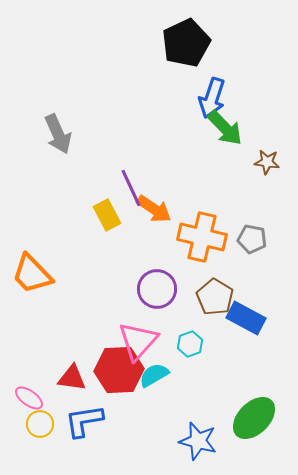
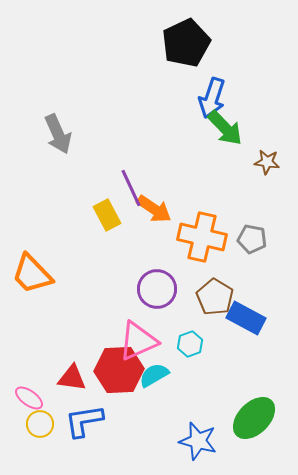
pink triangle: rotated 24 degrees clockwise
